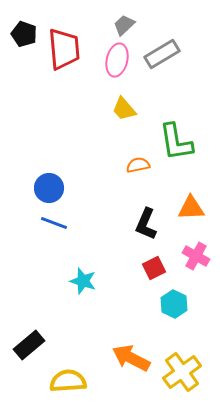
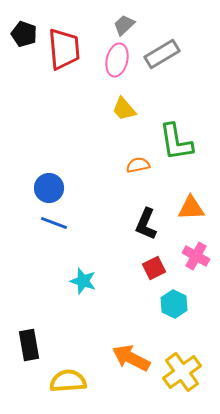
black rectangle: rotated 60 degrees counterclockwise
